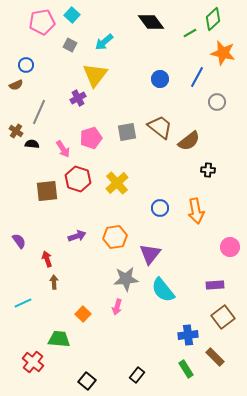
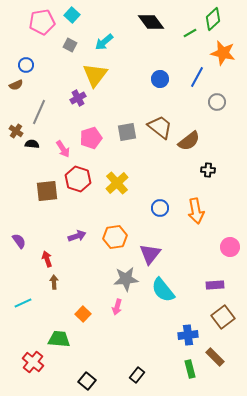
green rectangle at (186, 369): moved 4 px right; rotated 18 degrees clockwise
